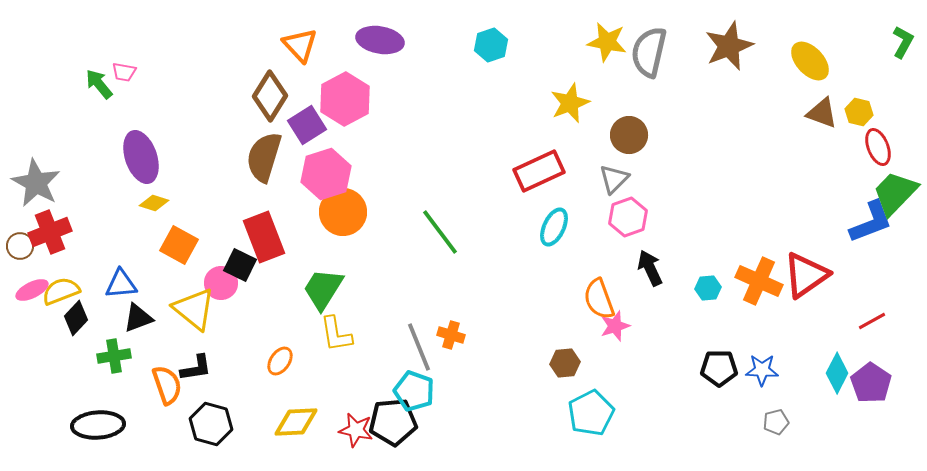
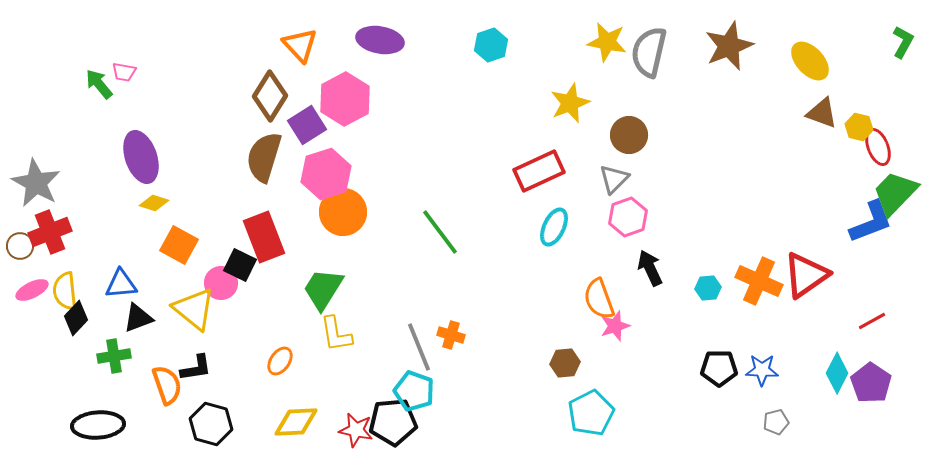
yellow hexagon at (859, 112): moved 15 px down
yellow semicircle at (61, 291): moved 4 px right; rotated 75 degrees counterclockwise
